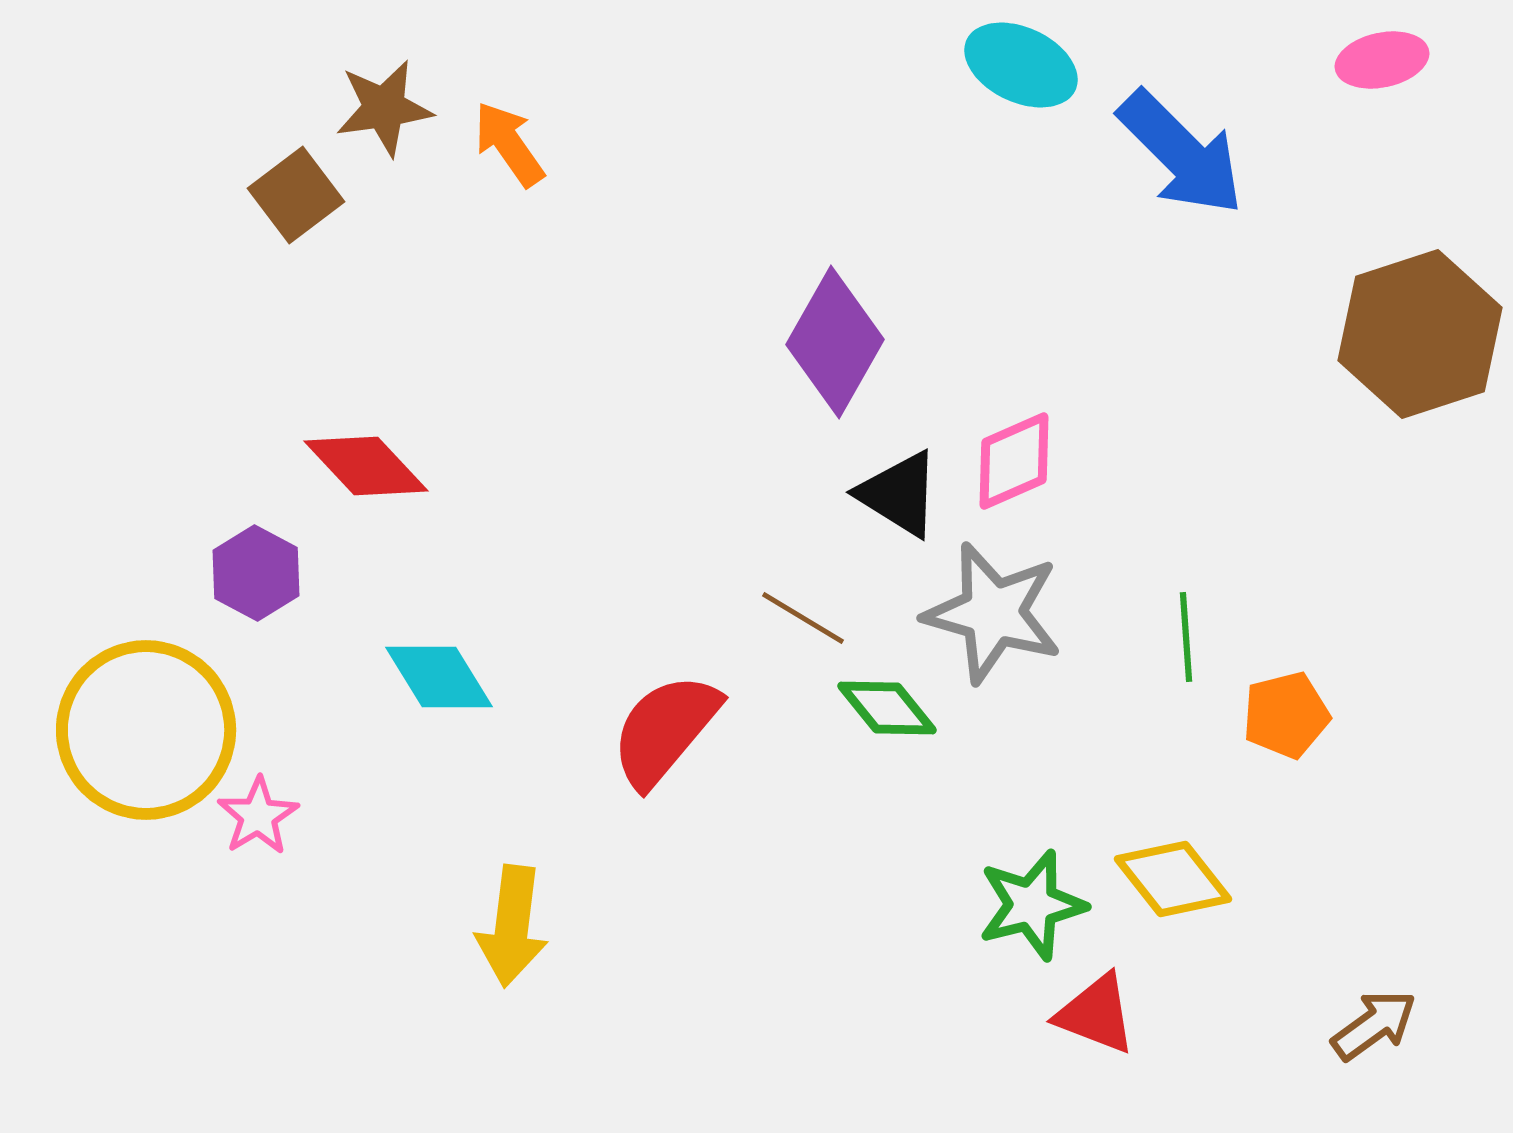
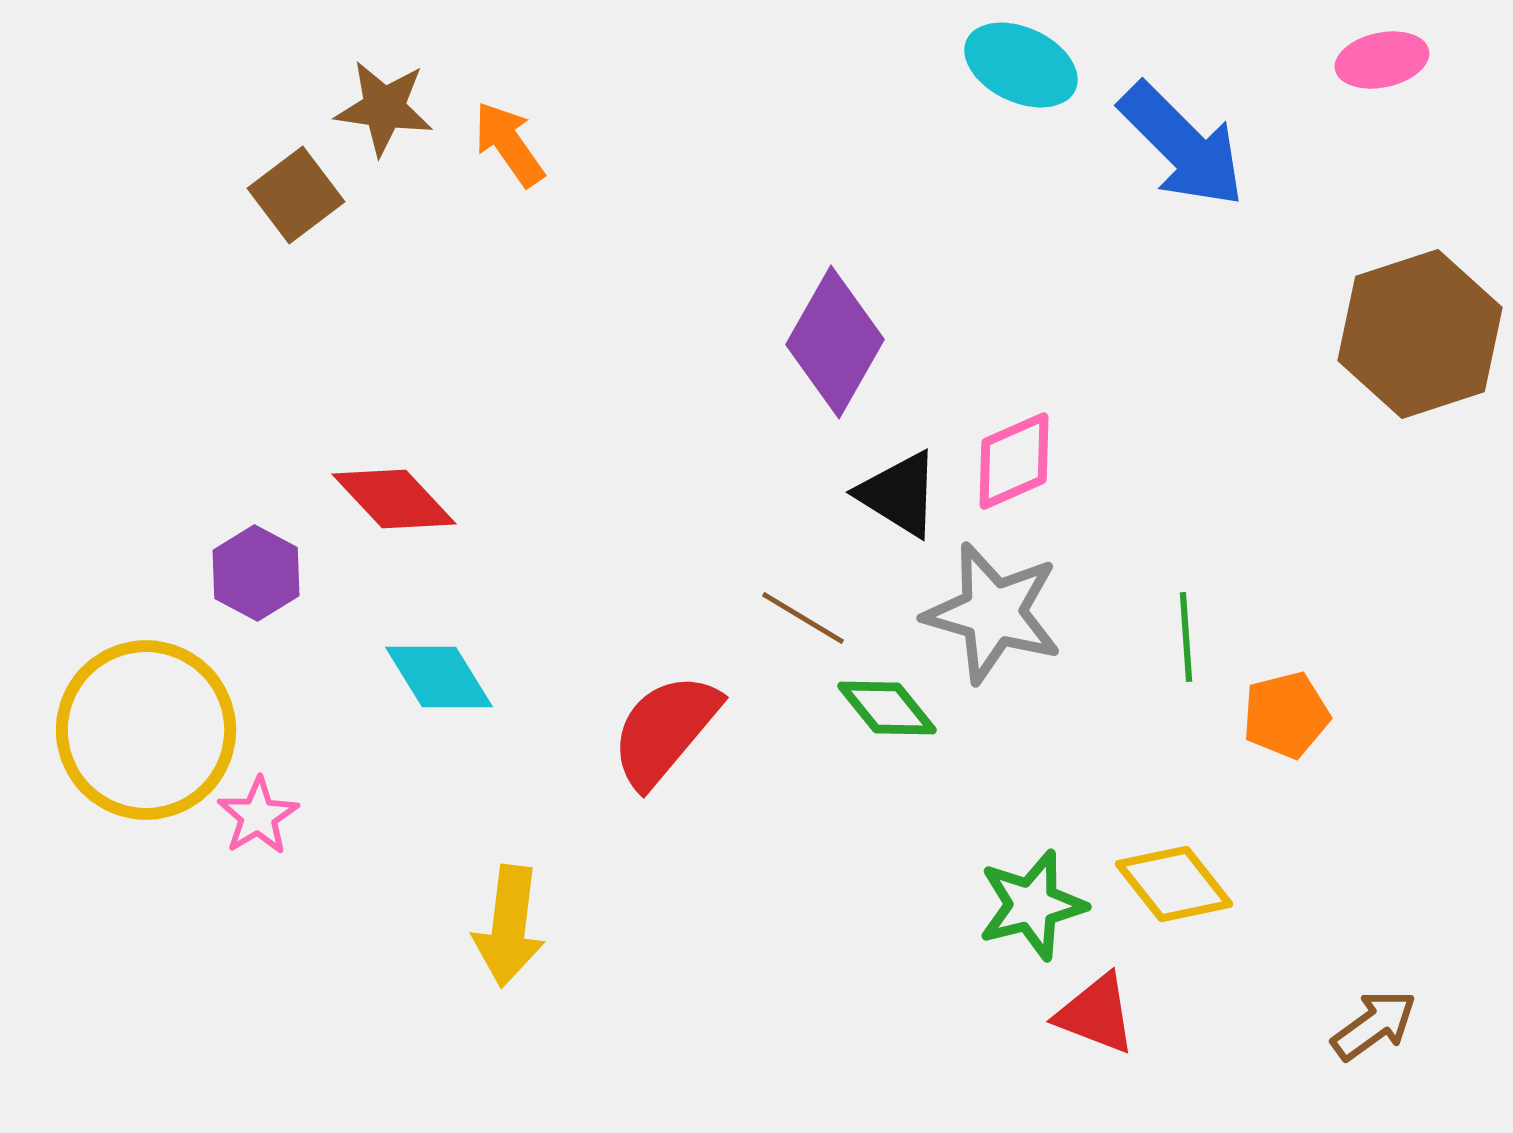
brown star: rotated 16 degrees clockwise
blue arrow: moved 1 px right, 8 px up
red diamond: moved 28 px right, 33 px down
yellow diamond: moved 1 px right, 5 px down
yellow arrow: moved 3 px left
